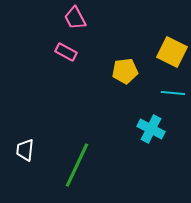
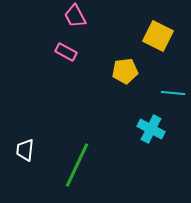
pink trapezoid: moved 2 px up
yellow square: moved 14 px left, 16 px up
